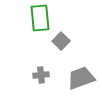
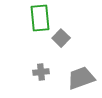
gray square: moved 3 px up
gray cross: moved 3 px up
